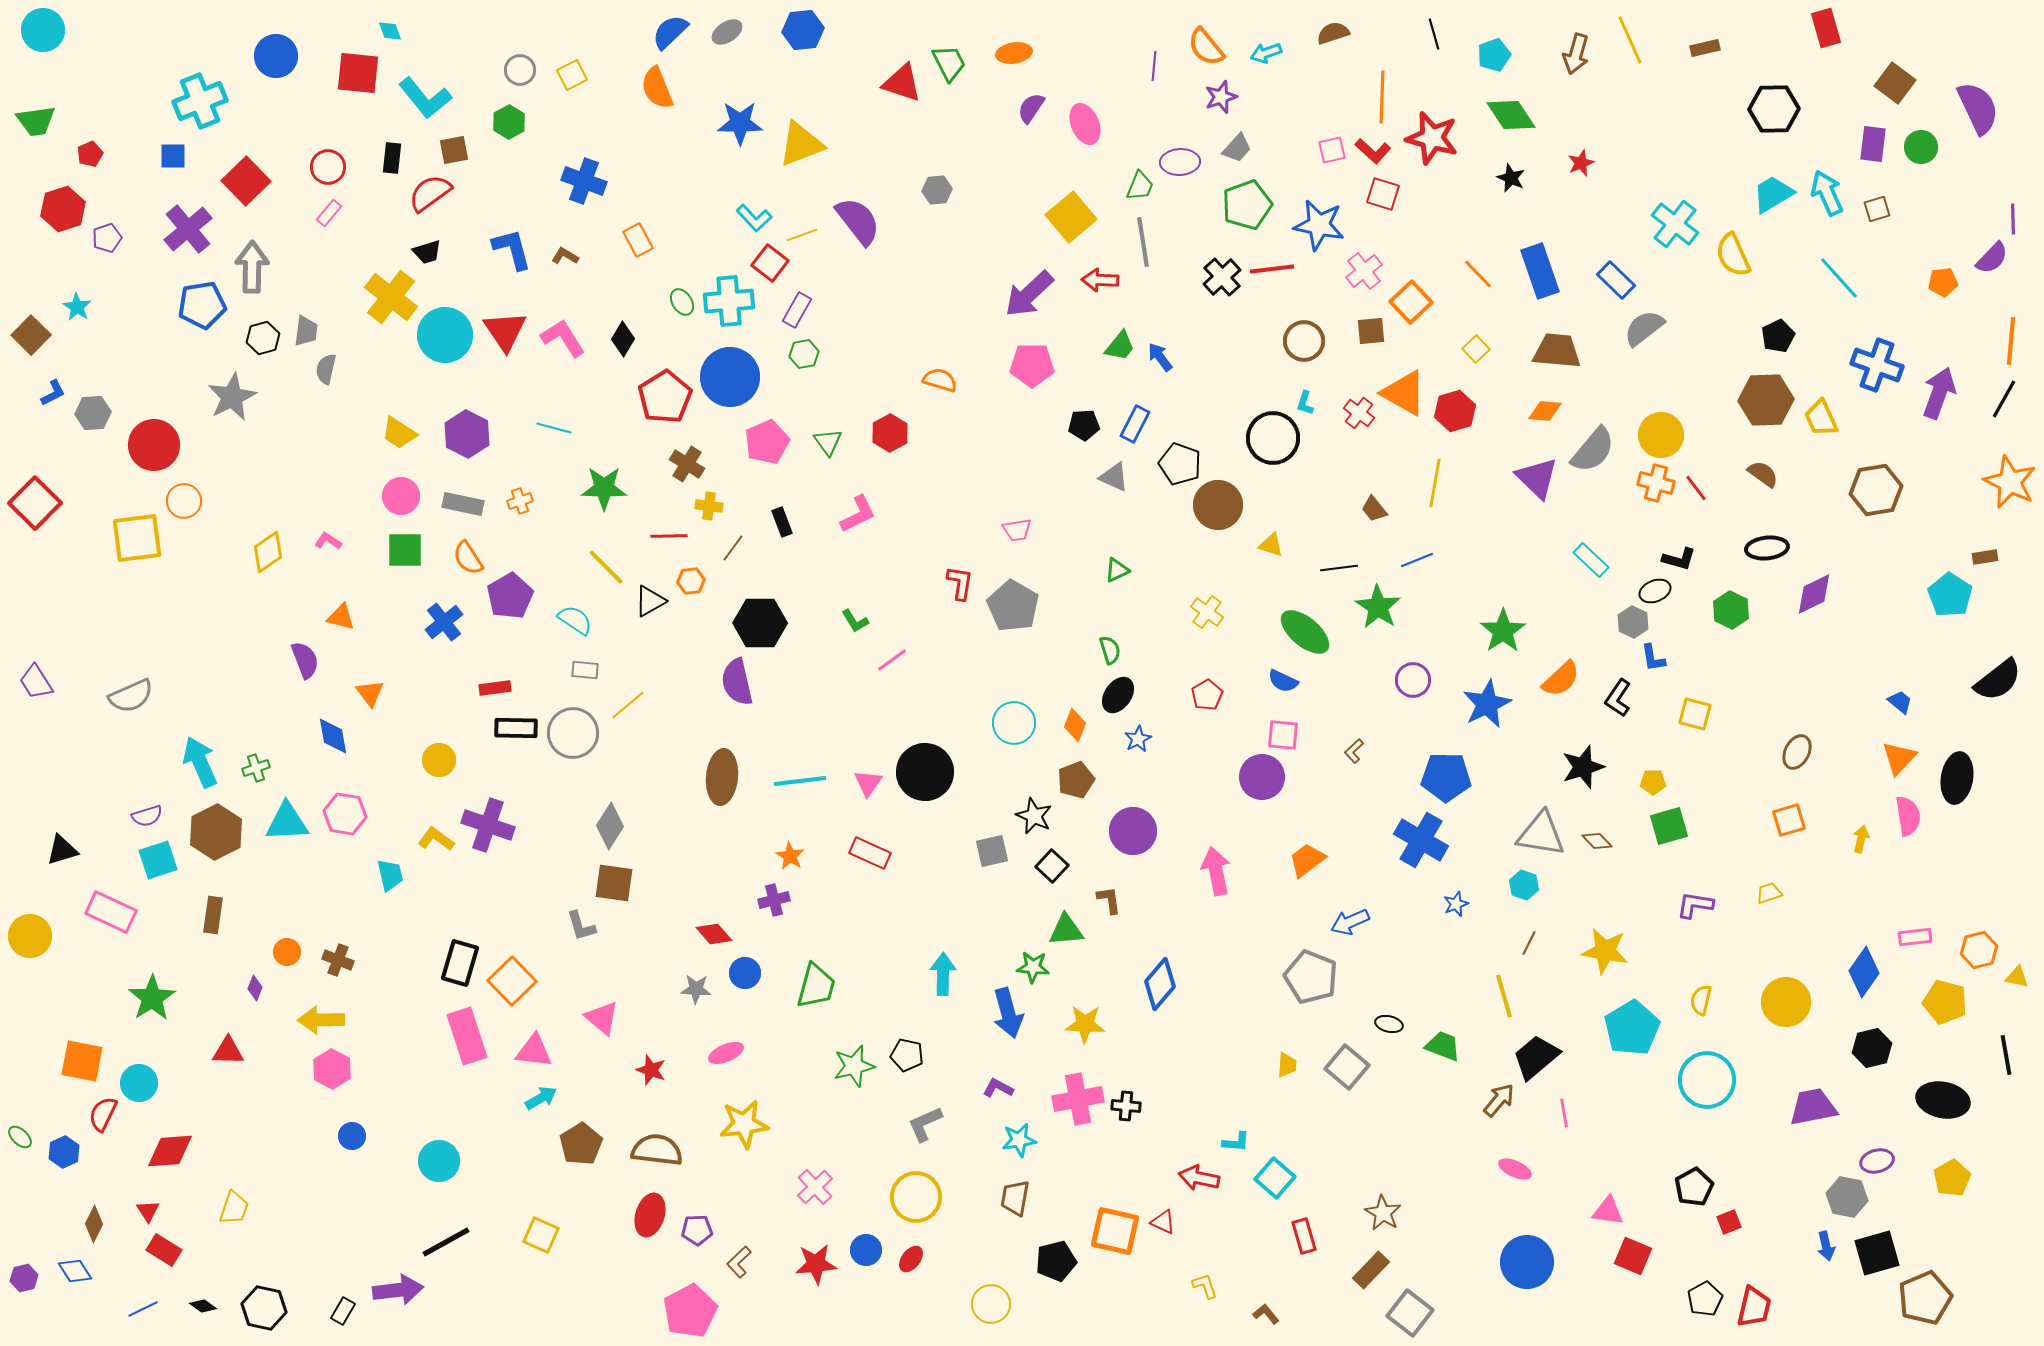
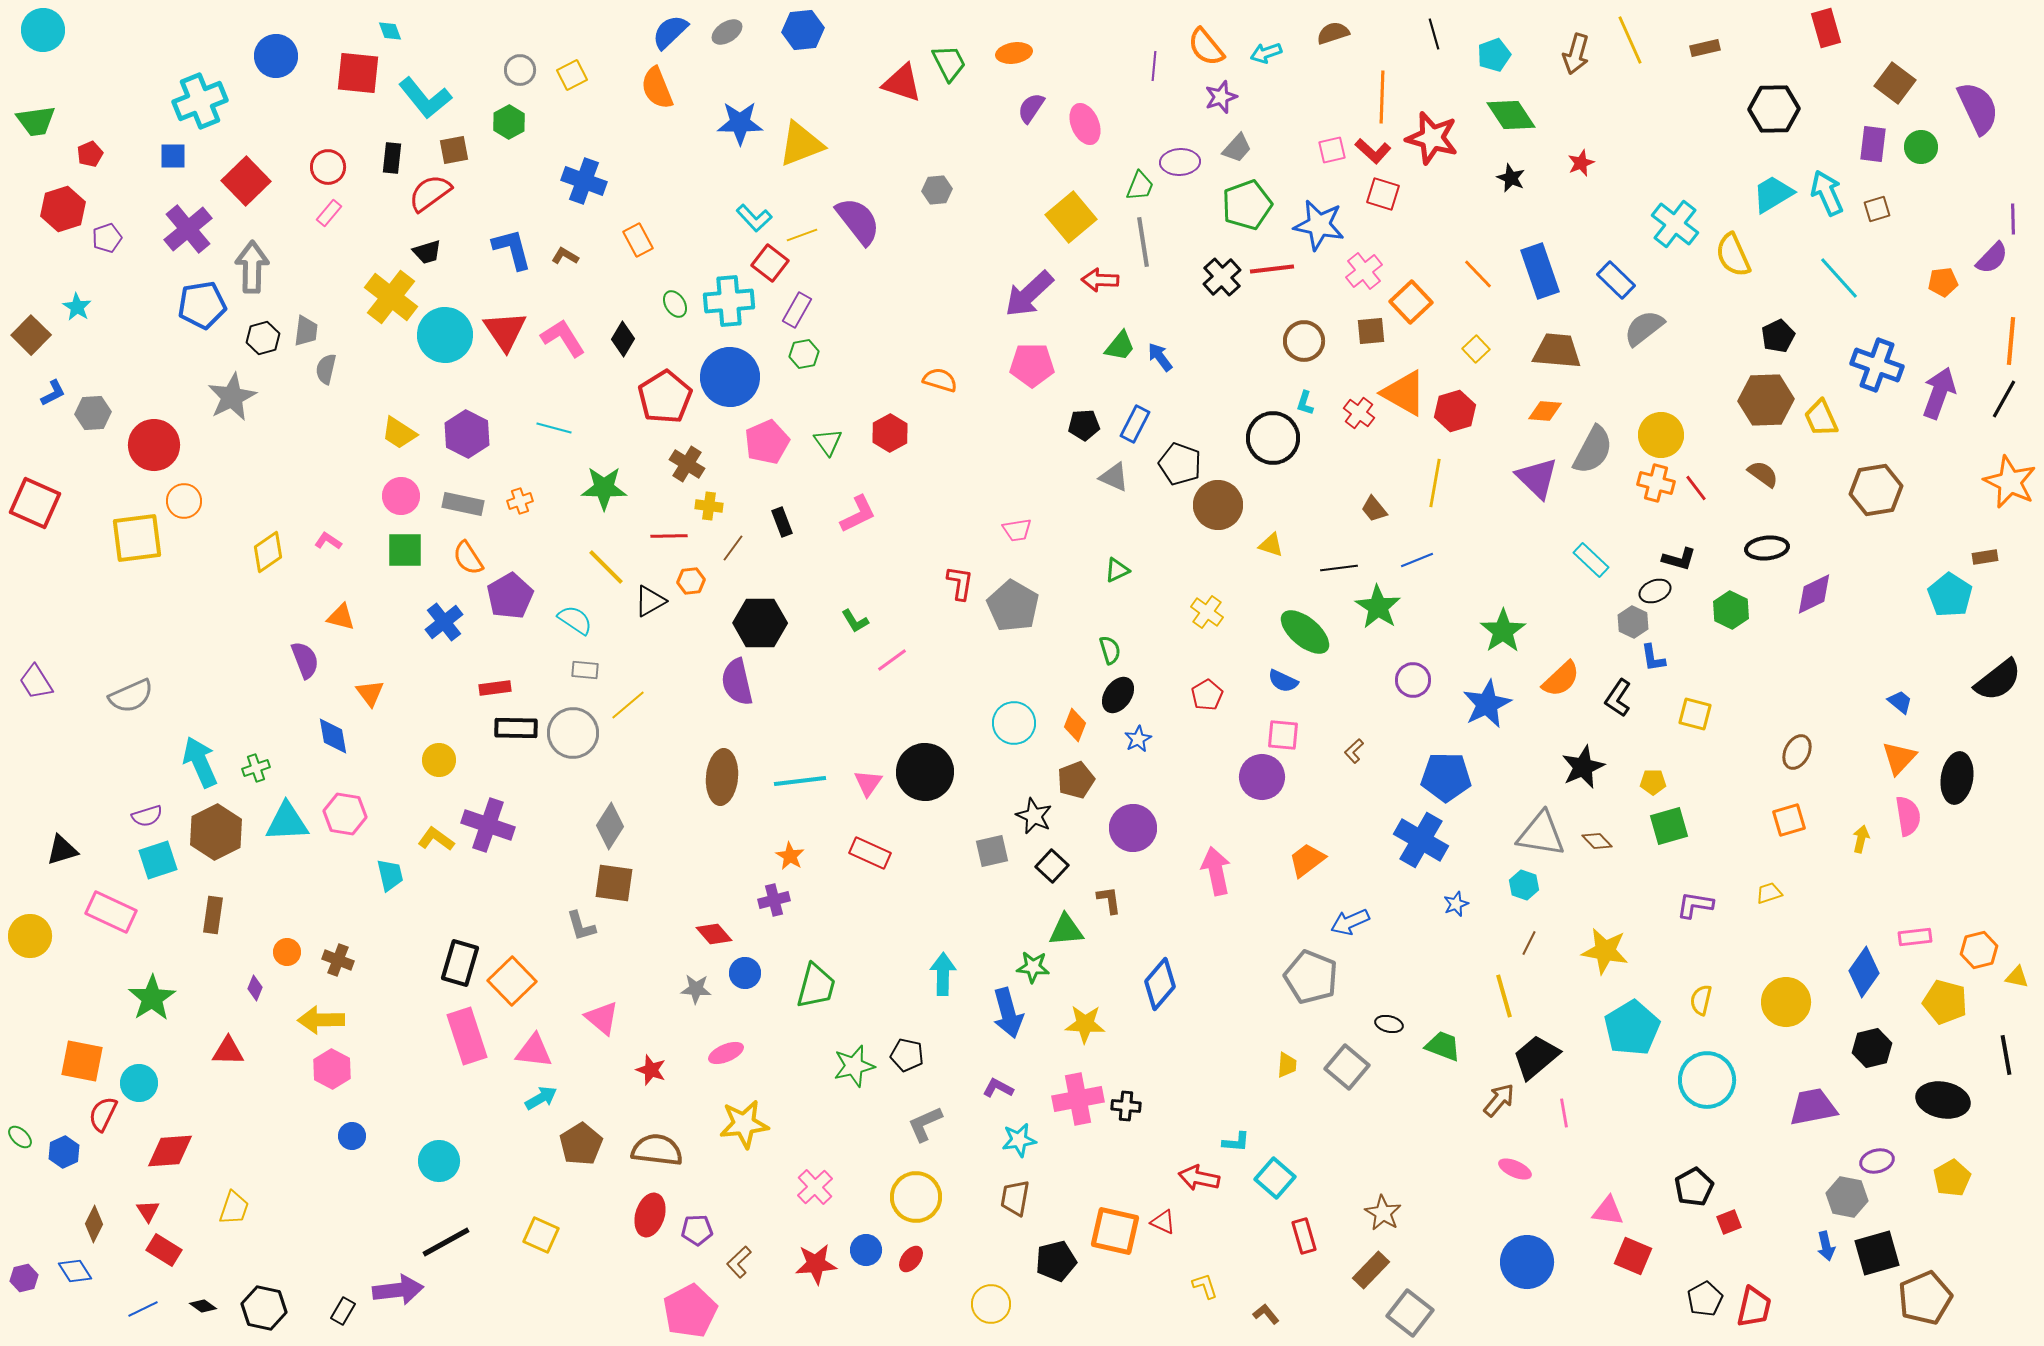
green ellipse at (682, 302): moved 7 px left, 2 px down
gray semicircle at (1593, 450): rotated 12 degrees counterclockwise
red square at (35, 503): rotated 21 degrees counterclockwise
black star at (1583, 767): rotated 6 degrees counterclockwise
purple circle at (1133, 831): moved 3 px up
